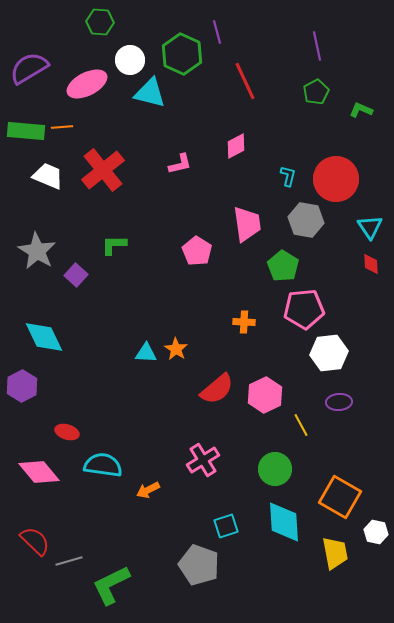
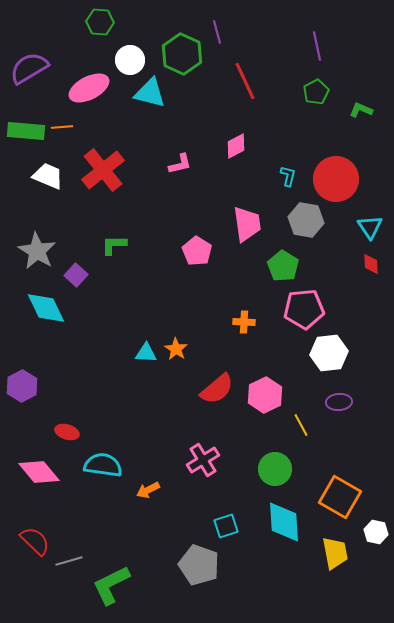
pink ellipse at (87, 84): moved 2 px right, 4 px down
cyan diamond at (44, 337): moved 2 px right, 29 px up
